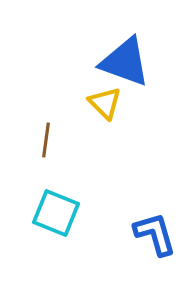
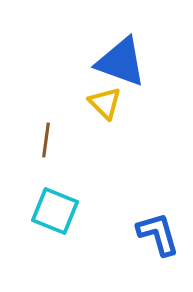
blue triangle: moved 4 px left
cyan square: moved 1 px left, 2 px up
blue L-shape: moved 3 px right
